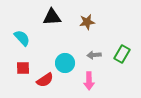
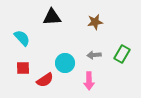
brown star: moved 8 px right
